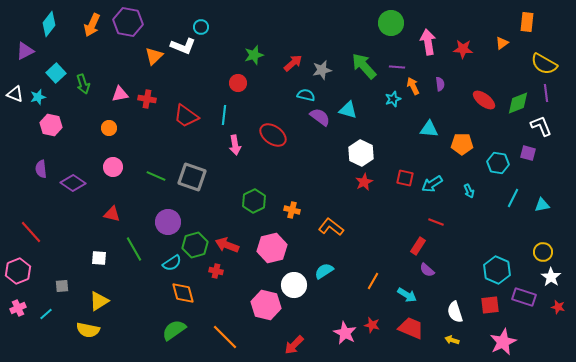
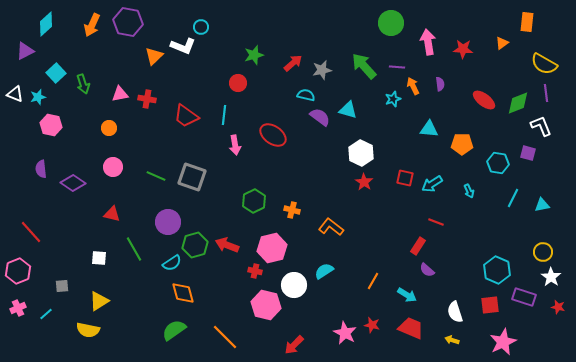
cyan diamond at (49, 24): moved 3 px left; rotated 10 degrees clockwise
red star at (364, 182): rotated 12 degrees counterclockwise
red cross at (216, 271): moved 39 px right
